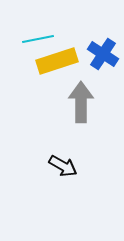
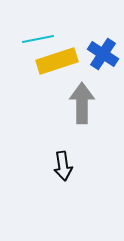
gray arrow: moved 1 px right, 1 px down
black arrow: rotated 52 degrees clockwise
